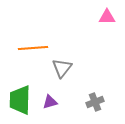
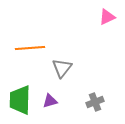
pink triangle: rotated 24 degrees counterclockwise
orange line: moved 3 px left
purple triangle: moved 1 px up
